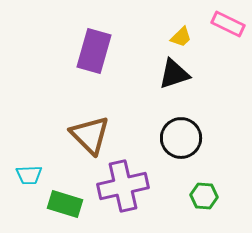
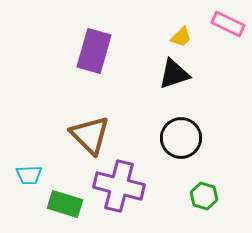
purple cross: moved 4 px left; rotated 27 degrees clockwise
green hexagon: rotated 12 degrees clockwise
